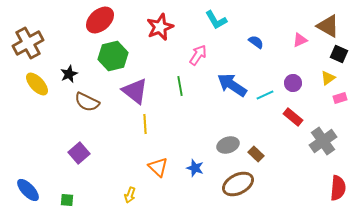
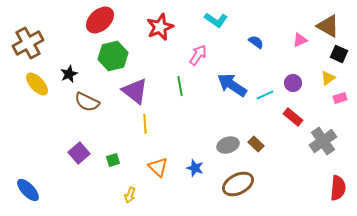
cyan L-shape: rotated 25 degrees counterclockwise
brown rectangle: moved 10 px up
green square: moved 46 px right, 40 px up; rotated 24 degrees counterclockwise
